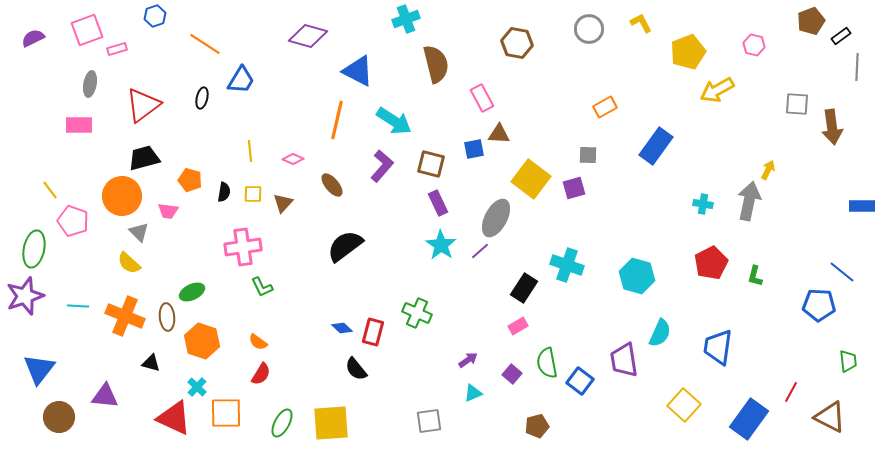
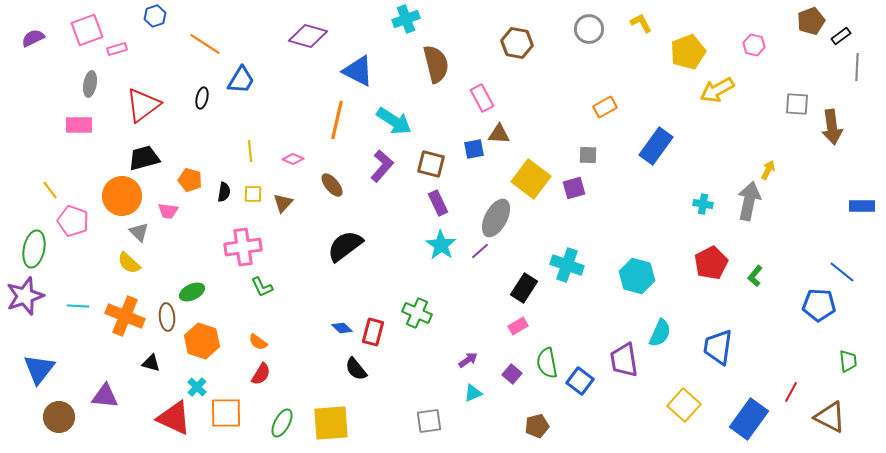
green L-shape at (755, 276): rotated 25 degrees clockwise
